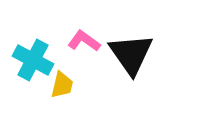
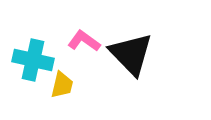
black triangle: rotated 9 degrees counterclockwise
cyan cross: rotated 15 degrees counterclockwise
